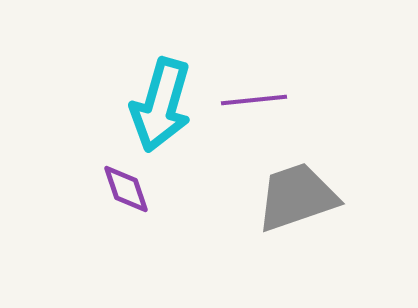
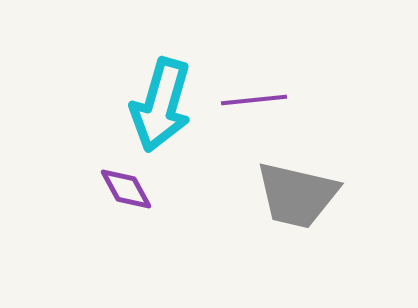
purple diamond: rotated 10 degrees counterclockwise
gray trapezoid: moved 2 px up; rotated 148 degrees counterclockwise
